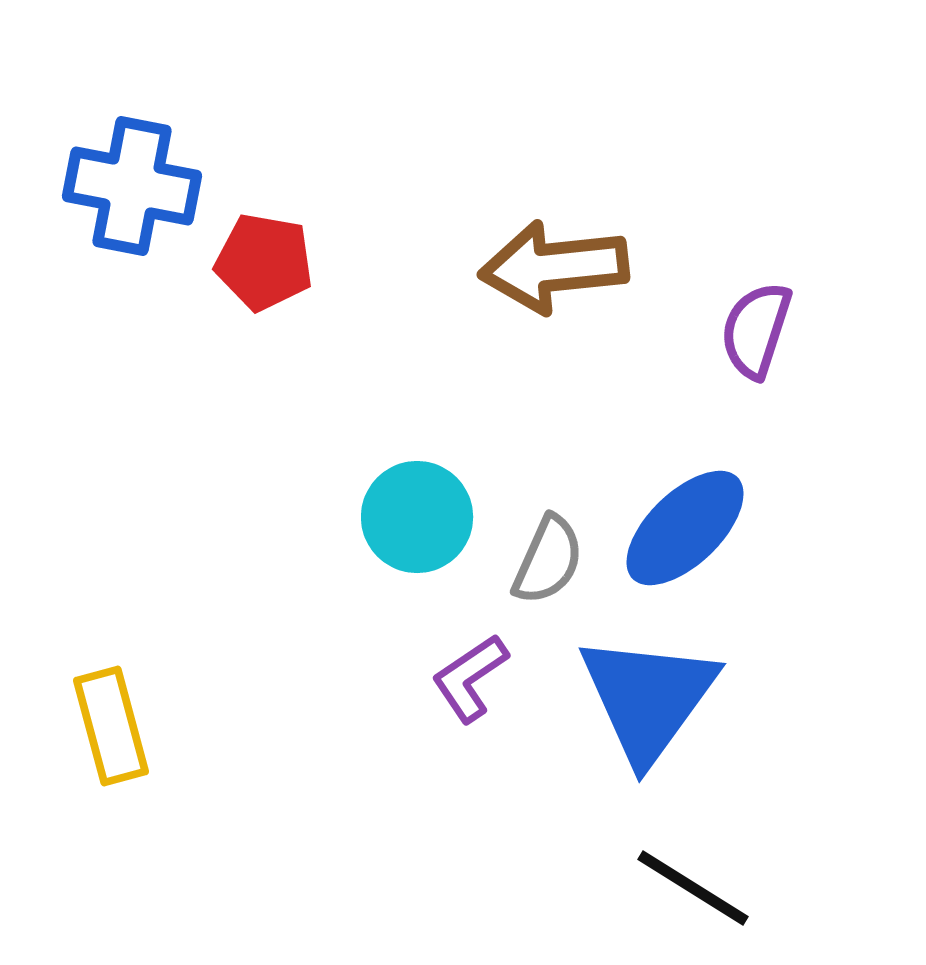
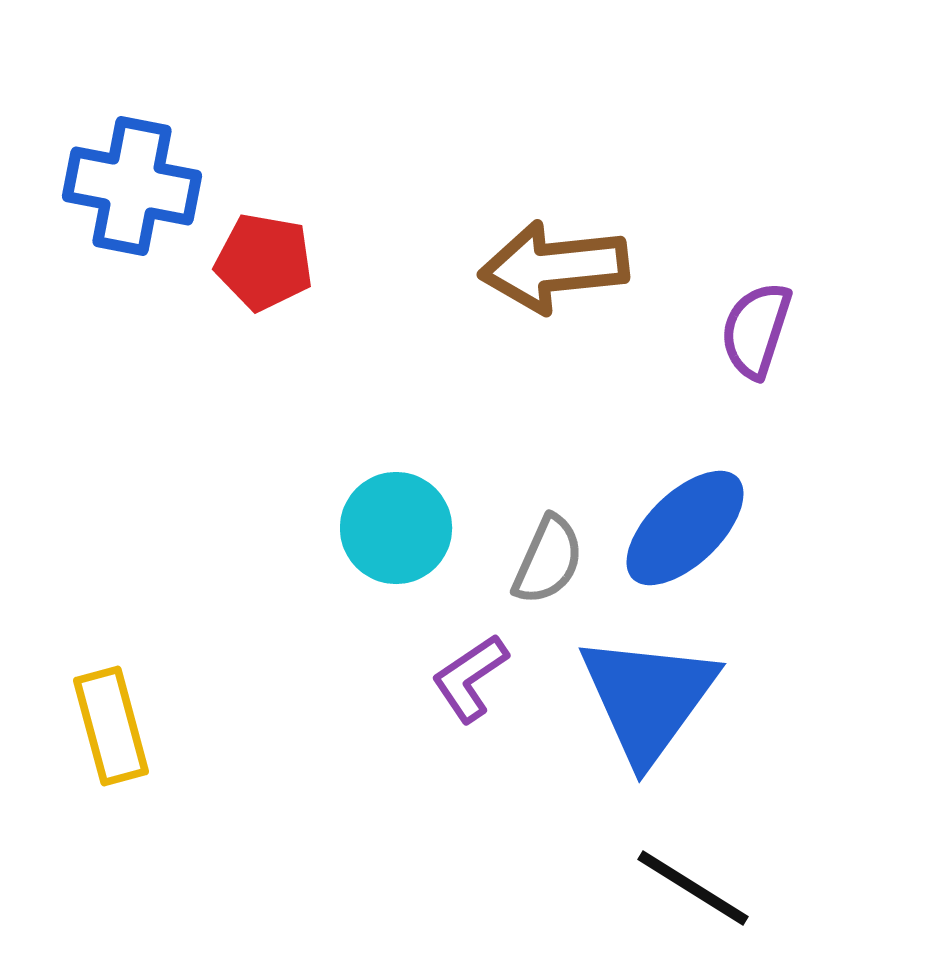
cyan circle: moved 21 px left, 11 px down
